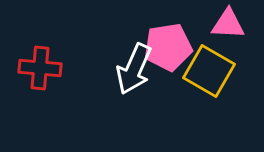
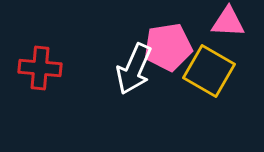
pink triangle: moved 2 px up
